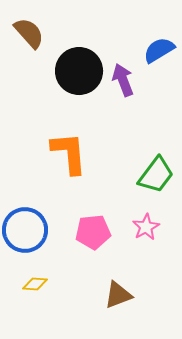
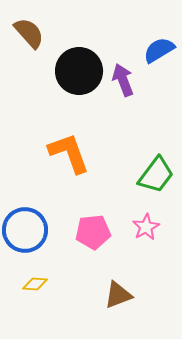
orange L-shape: rotated 15 degrees counterclockwise
